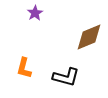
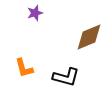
purple star: rotated 14 degrees clockwise
orange L-shape: rotated 30 degrees counterclockwise
